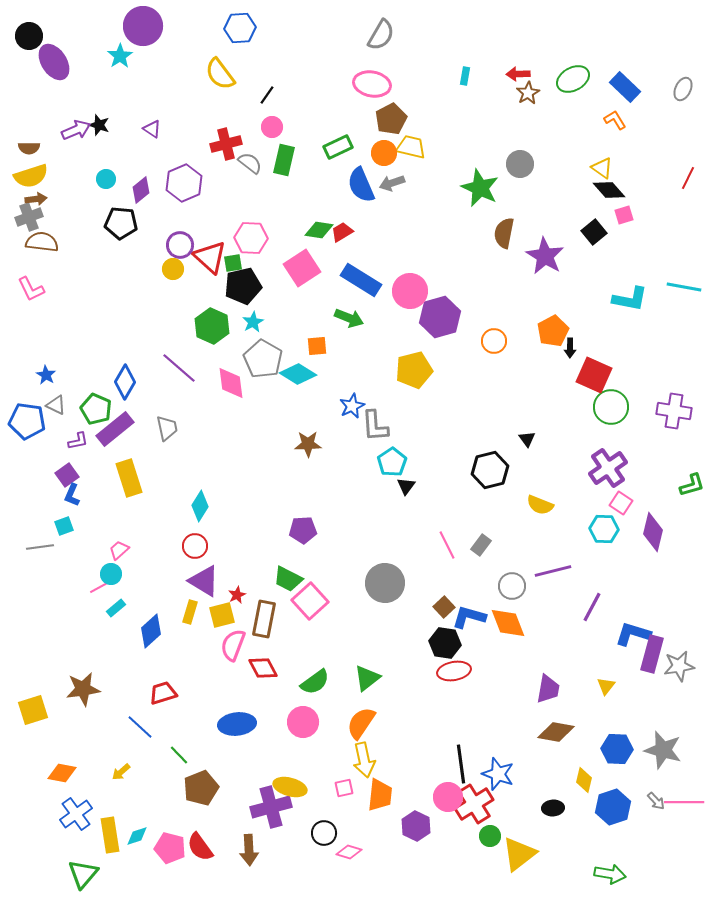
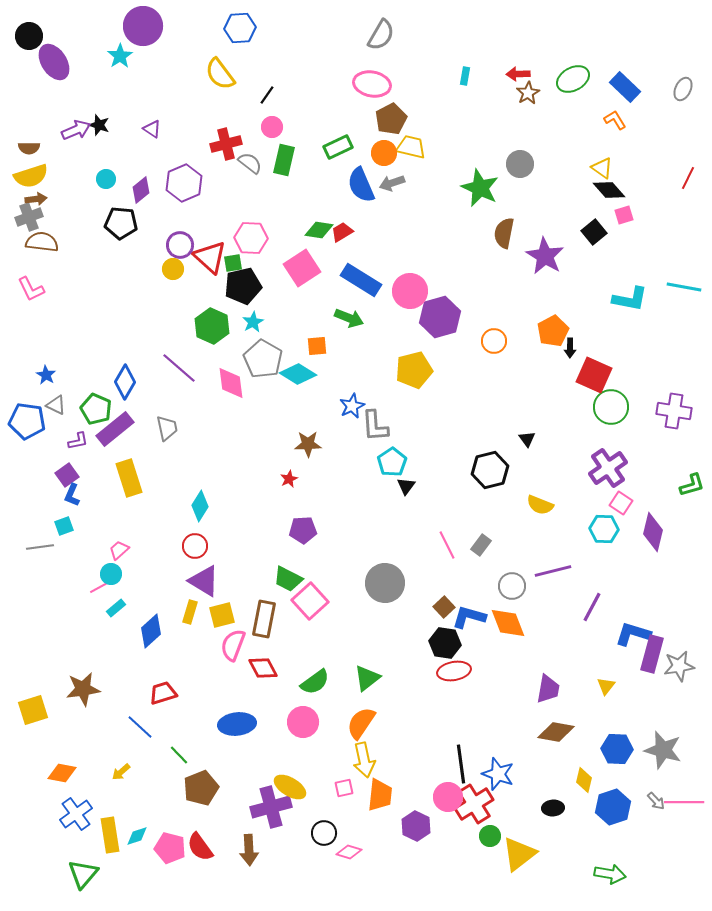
red star at (237, 595): moved 52 px right, 116 px up
yellow ellipse at (290, 787): rotated 16 degrees clockwise
